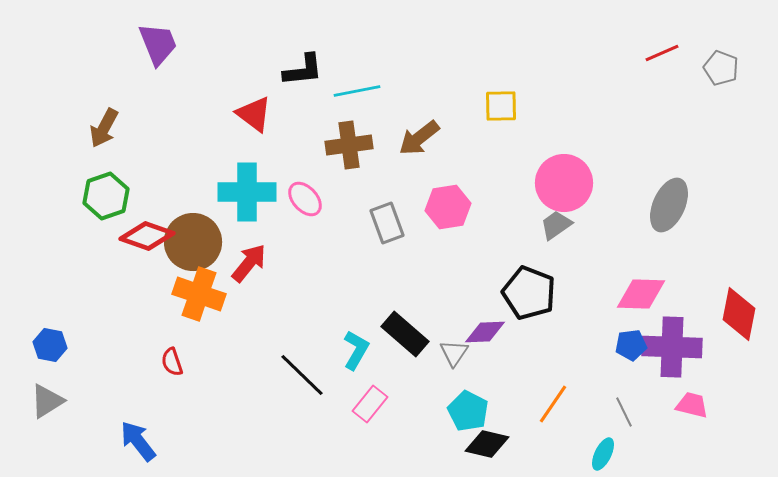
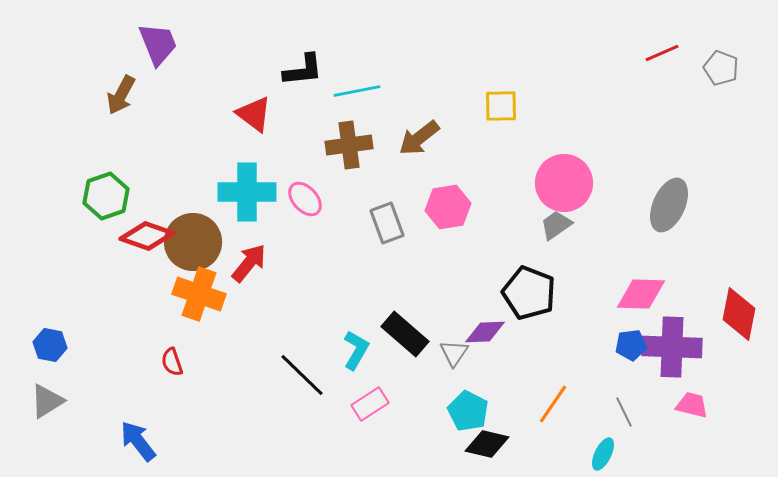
brown arrow at (104, 128): moved 17 px right, 33 px up
pink rectangle at (370, 404): rotated 18 degrees clockwise
